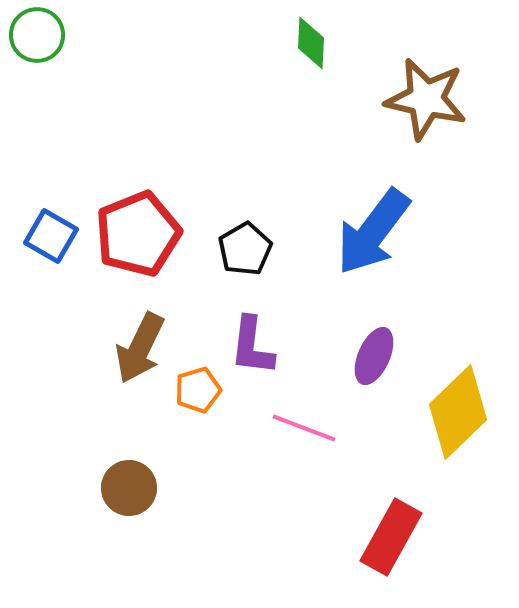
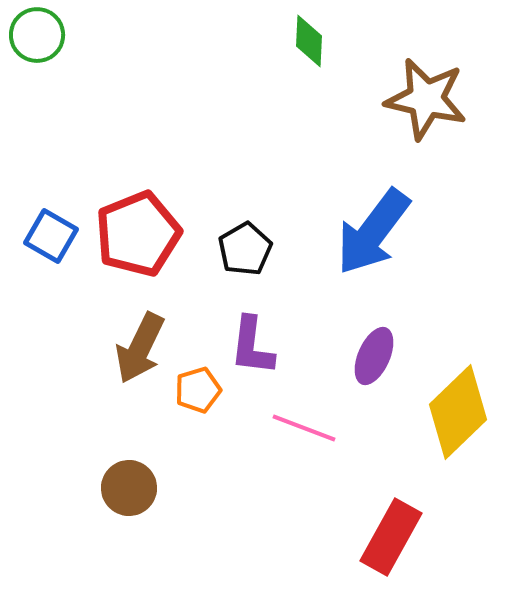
green diamond: moved 2 px left, 2 px up
